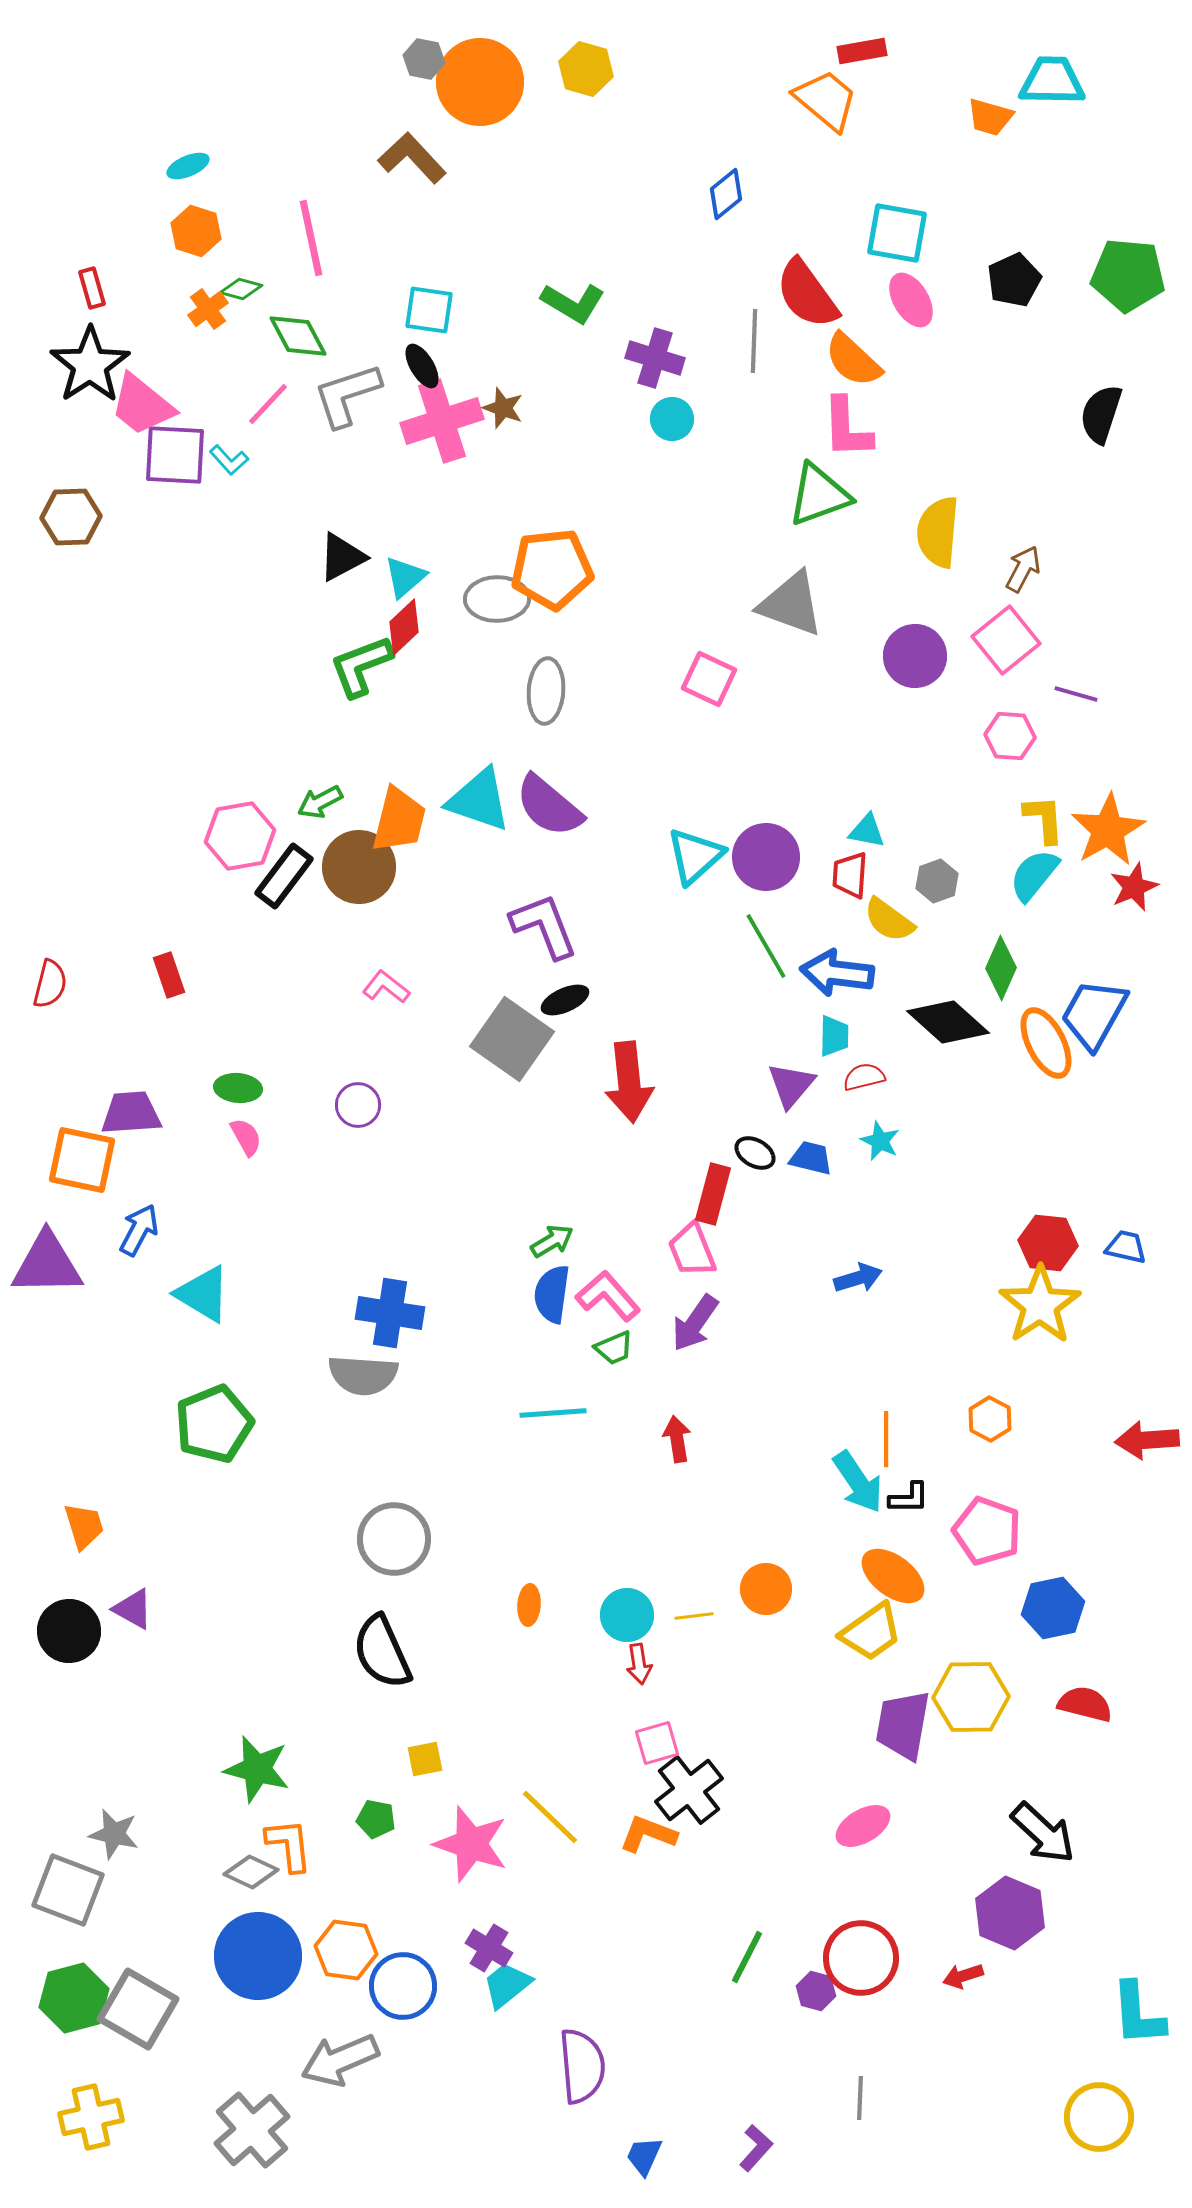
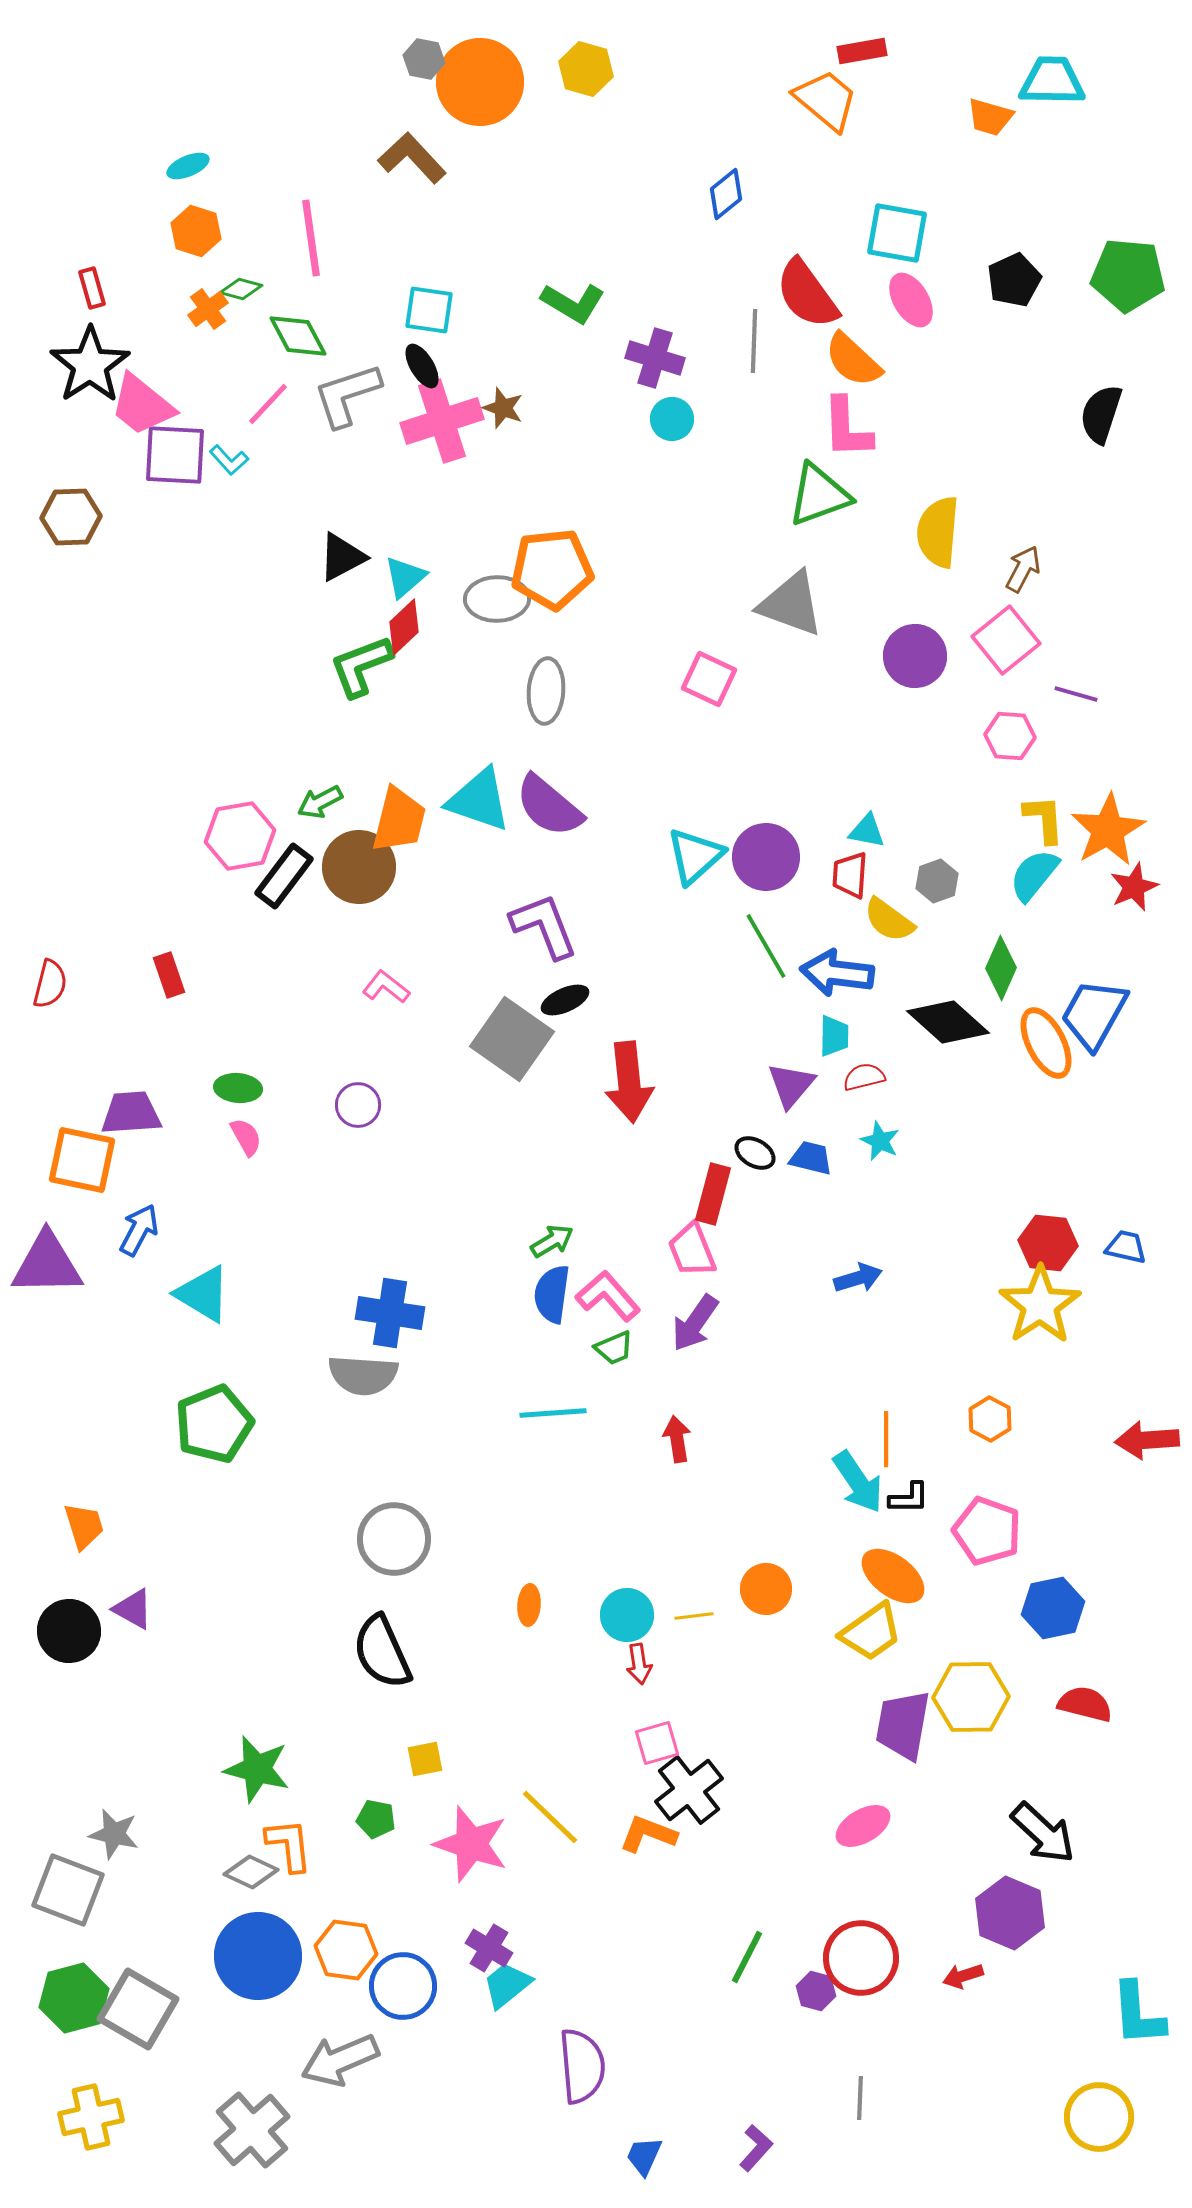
pink line at (311, 238): rotated 4 degrees clockwise
